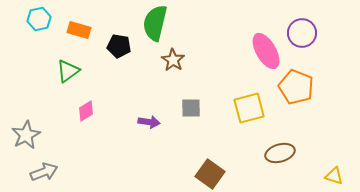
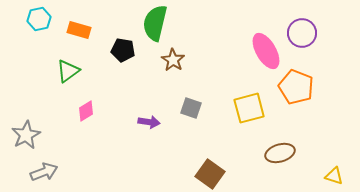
black pentagon: moved 4 px right, 4 px down
gray square: rotated 20 degrees clockwise
